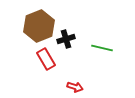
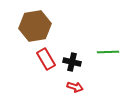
brown hexagon: moved 4 px left; rotated 12 degrees clockwise
black cross: moved 6 px right, 23 px down; rotated 30 degrees clockwise
green line: moved 6 px right, 4 px down; rotated 15 degrees counterclockwise
